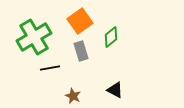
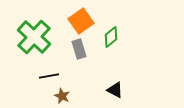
orange square: moved 1 px right
green cross: rotated 16 degrees counterclockwise
gray rectangle: moved 2 px left, 2 px up
black line: moved 1 px left, 8 px down
brown star: moved 11 px left
